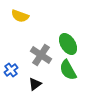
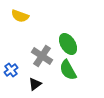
gray cross: moved 1 px right, 1 px down
